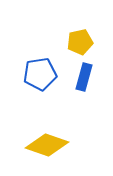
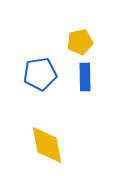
blue rectangle: moved 1 px right; rotated 16 degrees counterclockwise
yellow diamond: rotated 60 degrees clockwise
